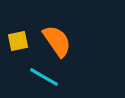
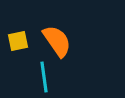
cyan line: rotated 52 degrees clockwise
